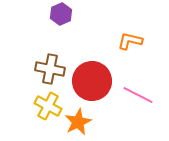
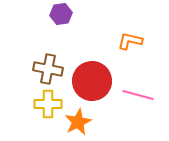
purple hexagon: rotated 15 degrees clockwise
brown cross: moved 2 px left
pink line: rotated 12 degrees counterclockwise
yellow cross: moved 2 px up; rotated 28 degrees counterclockwise
